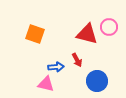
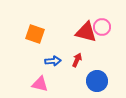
pink circle: moved 7 px left
red triangle: moved 1 px left, 2 px up
red arrow: rotated 128 degrees counterclockwise
blue arrow: moved 3 px left, 6 px up
pink triangle: moved 6 px left
